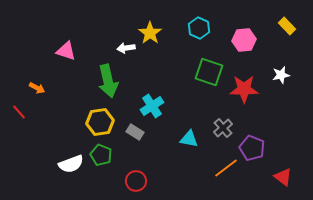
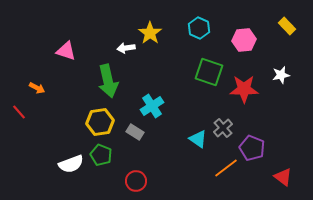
cyan triangle: moved 9 px right; rotated 24 degrees clockwise
